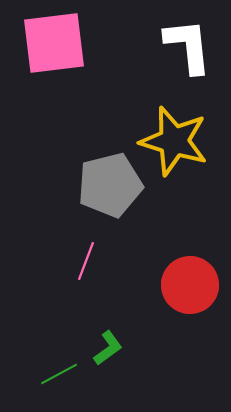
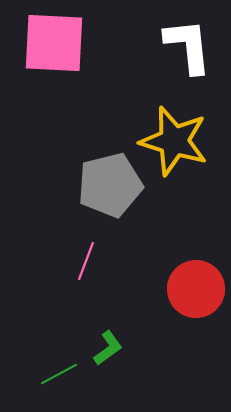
pink square: rotated 10 degrees clockwise
red circle: moved 6 px right, 4 px down
